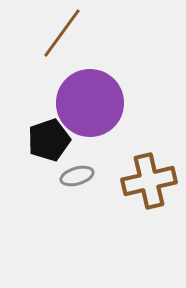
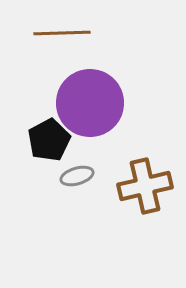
brown line: rotated 52 degrees clockwise
black pentagon: rotated 9 degrees counterclockwise
brown cross: moved 4 px left, 5 px down
